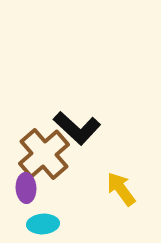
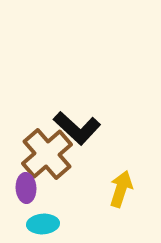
brown cross: moved 3 px right
yellow arrow: rotated 54 degrees clockwise
